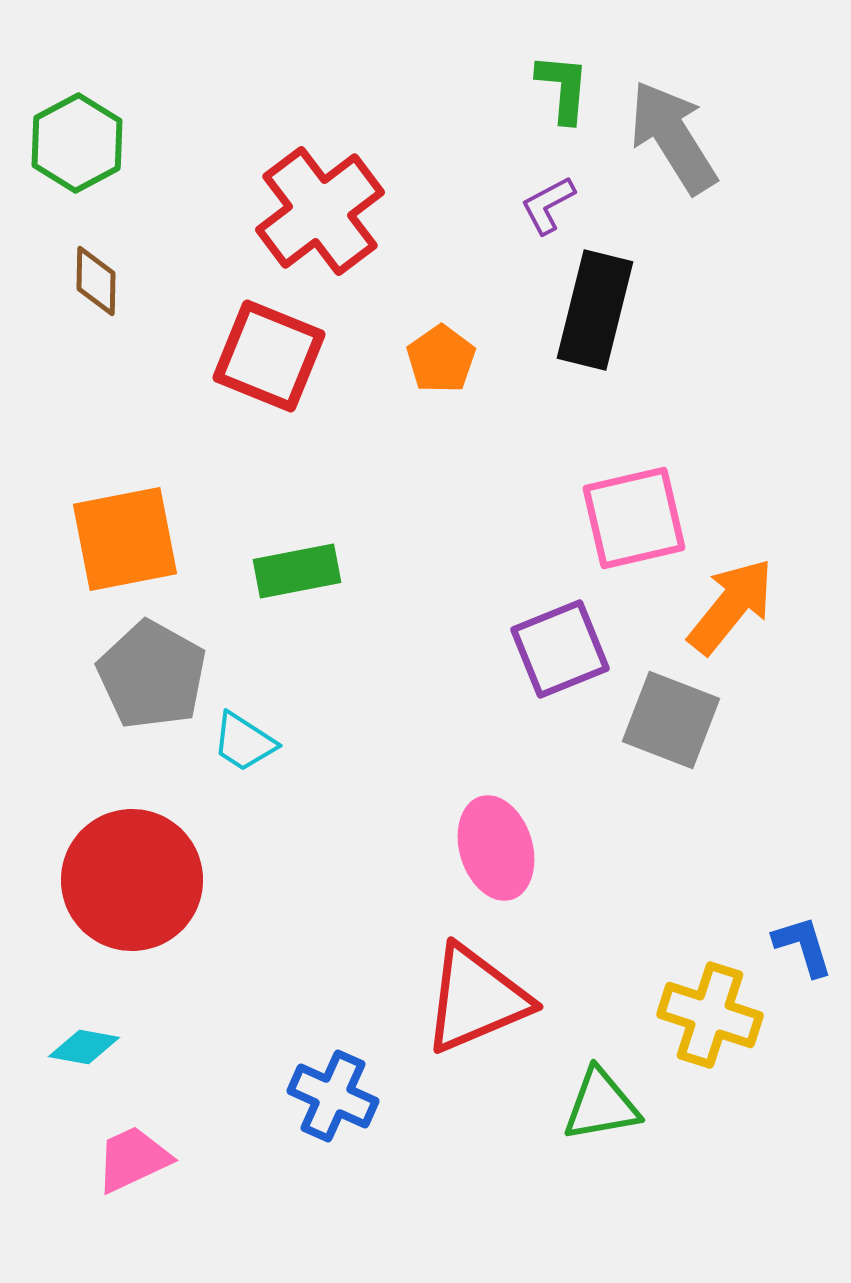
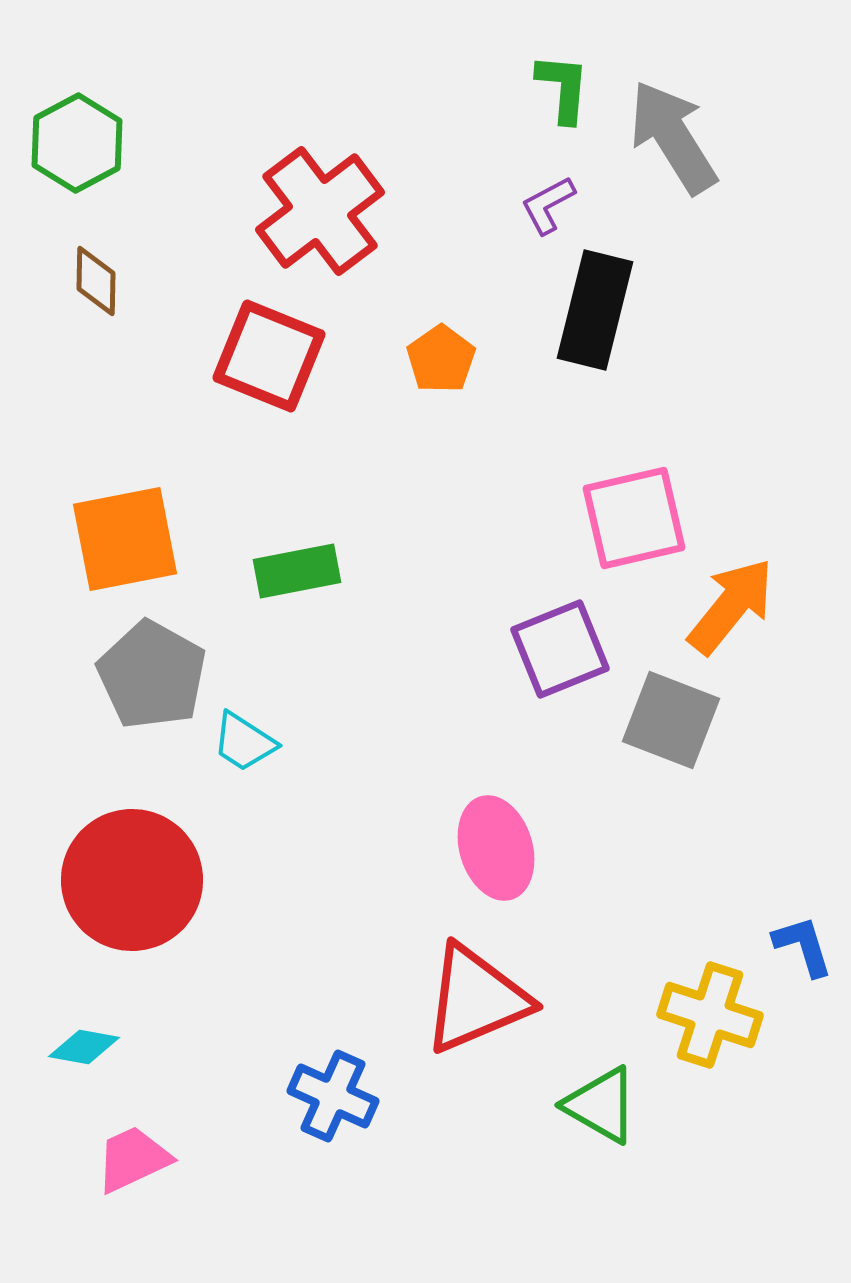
green triangle: rotated 40 degrees clockwise
